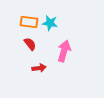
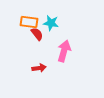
cyan star: moved 1 px right
red semicircle: moved 7 px right, 10 px up
